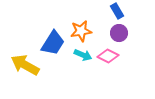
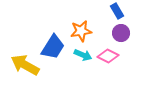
purple circle: moved 2 px right
blue trapezoid: moved 4 px down
